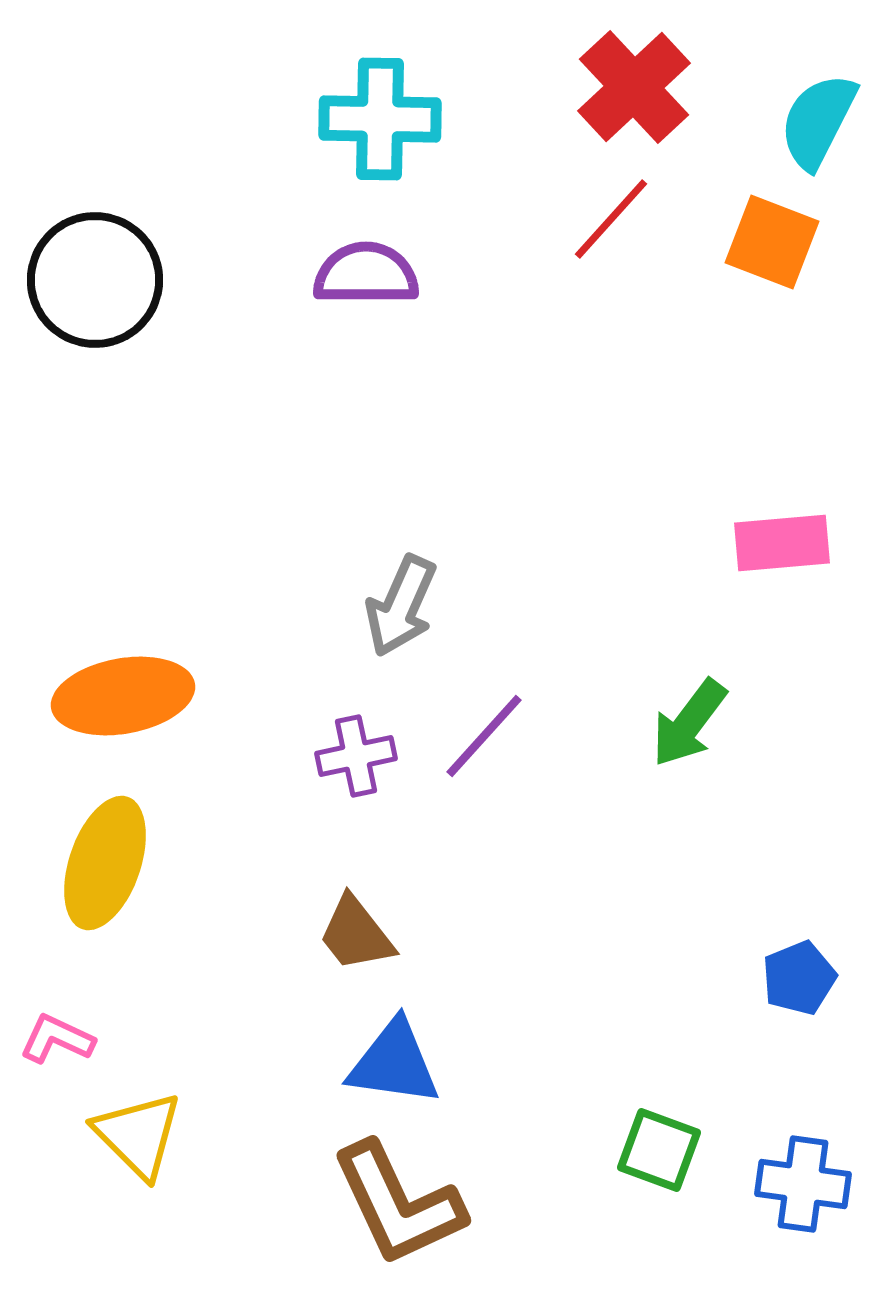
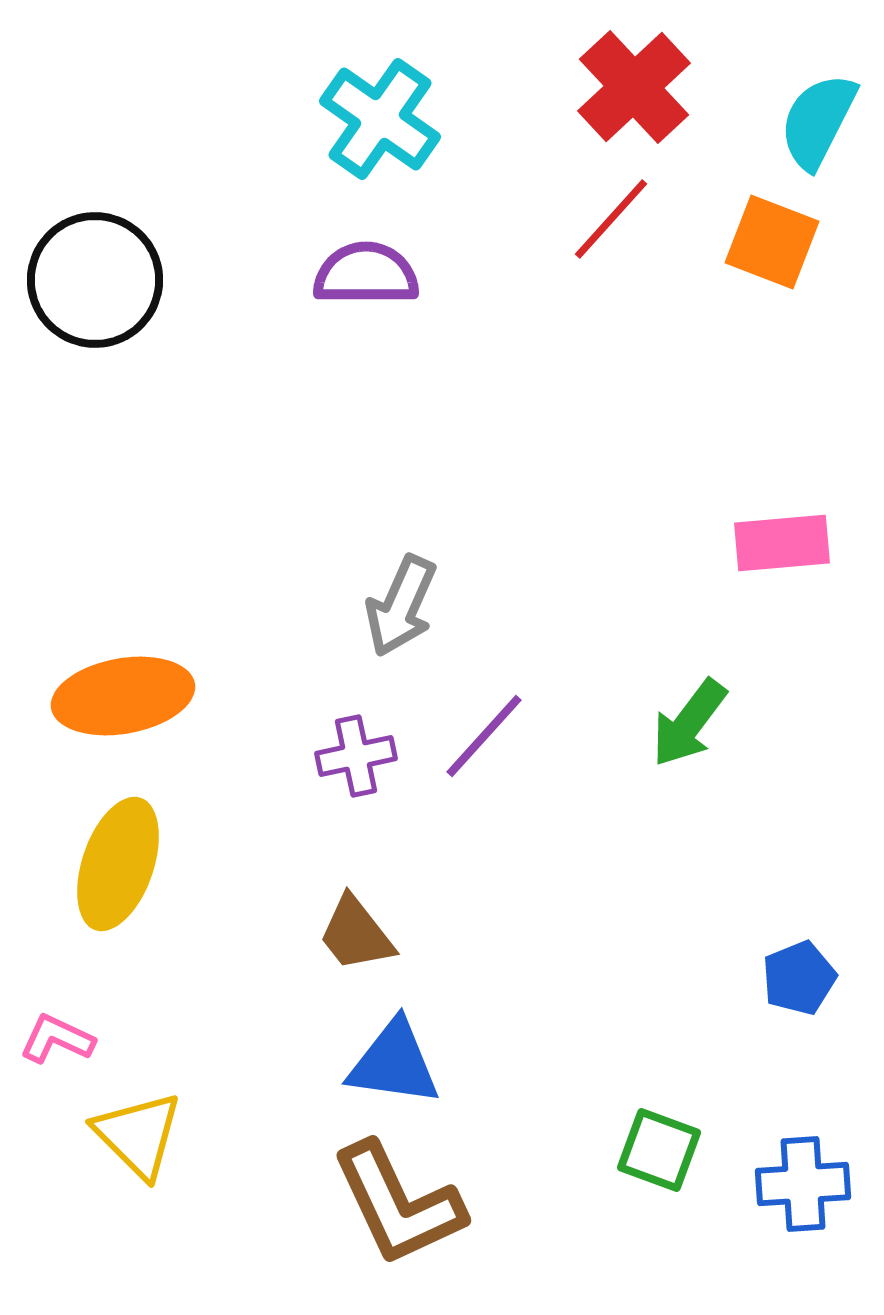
cyan cross: rotated 34 degrees clockwise
yellow ellipse: moved 13 px right, 1 px down
blue cross: rotated 12 degrees counterclockwise
